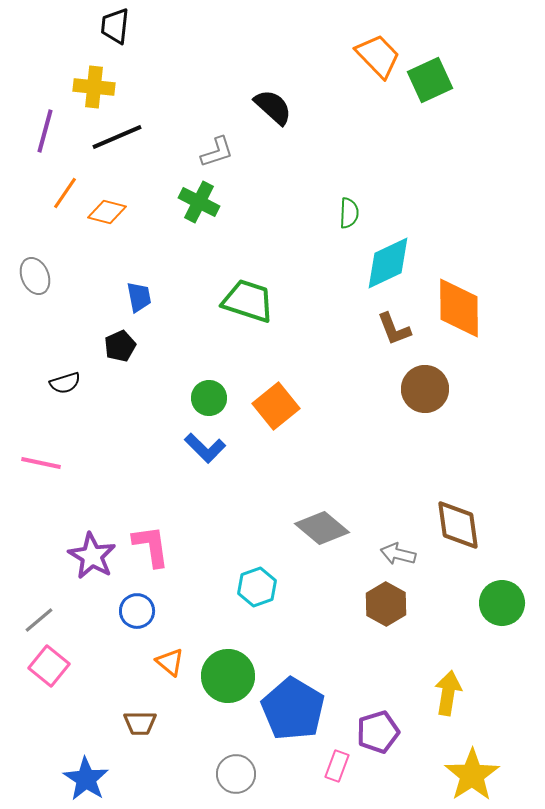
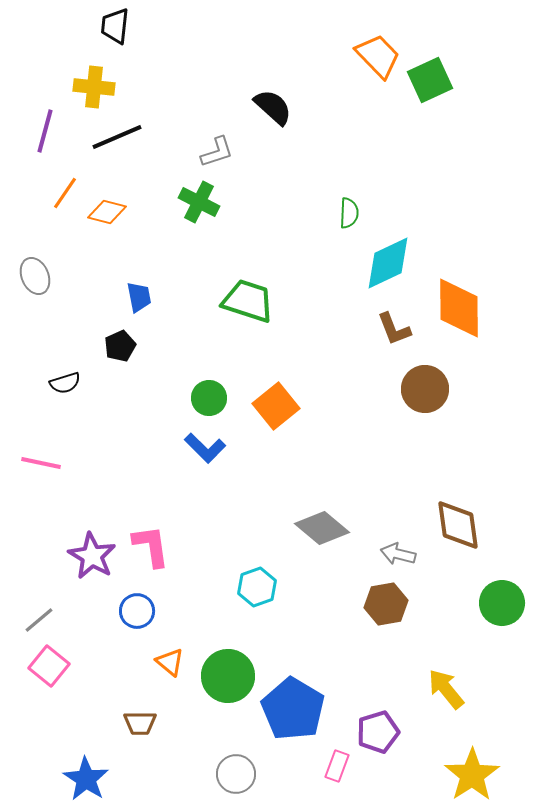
brown hexagon at (386, 604): rotated 21 degrees clockwise
yellow arrow at (448, 693): moved 2 px left, 4 px up; rotated 48 degrees counterclockwise
